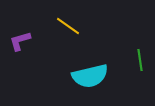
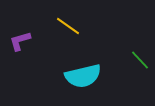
green line: rotated 35 degrees counterclockwise
cyan semicircle: moved 7 px left
